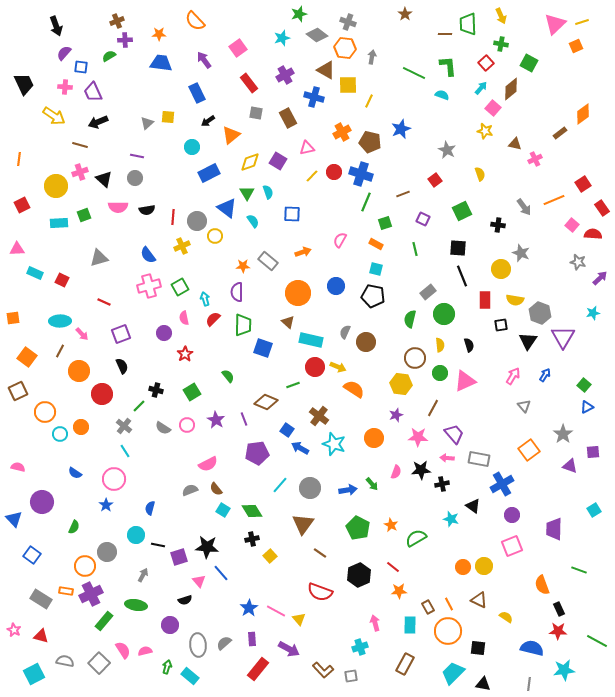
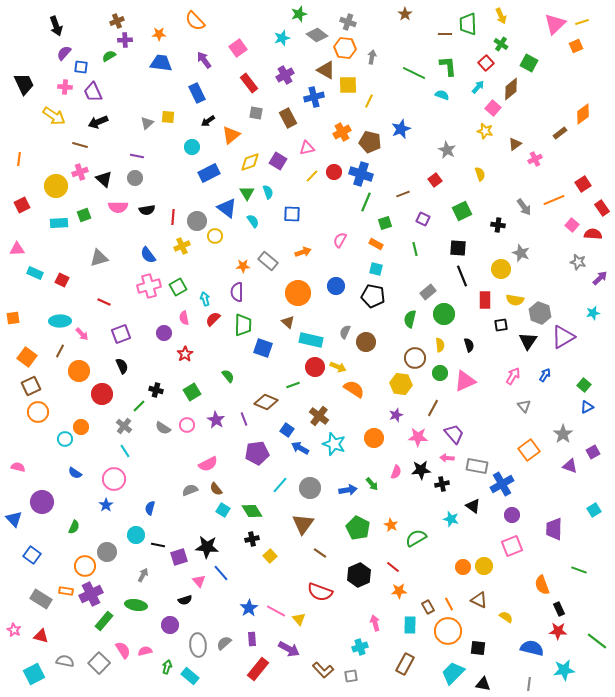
green cross at (501, 44): rotated 24 degrees clockwise
cyan arrow at (481, 88): moved 3 px left, 1 px up
blue cross at (314, 97): rotated 30 degrees counterclockwise
brown triangle at (515, 144): rotated 48 degrees counterclockwise
green square at (180, 287): moved 2 px left
purple triangle at (563, 337): rotated 30 degrees clockwise
brown square at (18, 391): moved 13 px right, 5 px up
orange circle at (45, 412): moved 7 px left
cyan circle at (60, 434): moved 5 px right, 5 px down
purple square at (593, 452): rotated 24 degrees counterclockwise
gray rectangle at (479, 459): moved 2 px left, 7 px down
green line at (597, 641): rotated 10 degrees clockwise
